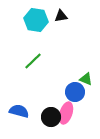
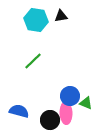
green triangle: moved 24 px down
blue circle: moved 5 px left, 4 px down
pink ellipse: rotated 20 degrees counterclockwise
black circle: moved 1 px left, 3 px down
